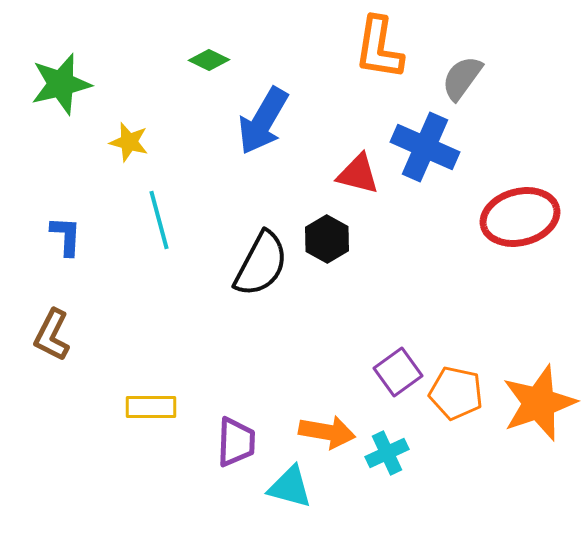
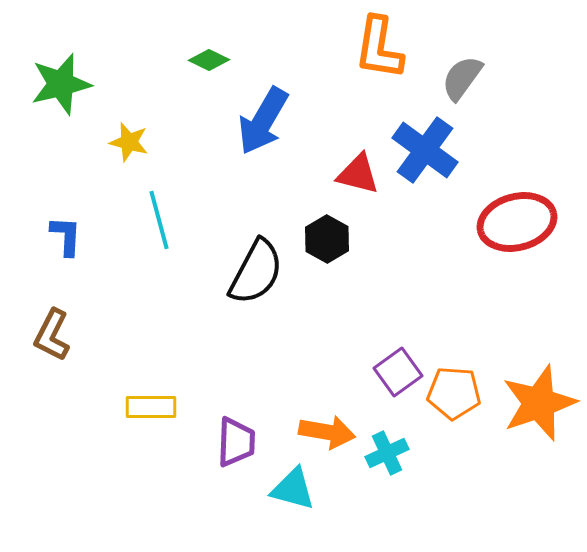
blue cross: moved 3 px down; rotated 12 degrees clockwise
red ellipse: moved 3 px left, 5 px down
black semicircle: moved 5 px left, 8 px down
orange pentagon: moved 2 px left; rotated 8 degrees counterclockwise
cyan triangle: moved 3 px right, 2 px down
